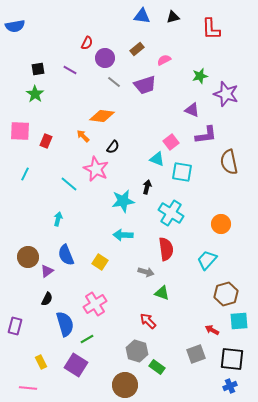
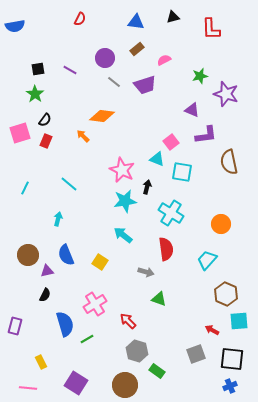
blue triangle at (142, 16): moved 6 px left, 6 px down
red semicircle at (87, 43): moved 7 px left, 24 px up
pink square at (20, 131): moved 2 px down; rotated 20 degrees counterclockwise
black semicircle at (113, 147): moved 68 px left, 27 px up
pink star at (96, 169): moved 26 px right, 1 px down
cyan line at (25, 174): moved 14 px down
cyan star at (123, 201): moved 2 px right
cyan arrow at (123, 235): rotated 36 degrees clockwise
brown circle at (28, 257): moved 2 px up
purple triangle at (47, 271): rotated 24 degrees clockwise
green triangle at (162, 293): moved 3 px left, 6 px down
brown hexagon at (226, 294): rotated 20 degrees counterclockwise
black semicircle at (47, 299): moved 2 px left, 4 px up
red arrow at (148, 321): moved 20 px left
purple square at (76, 365): moved 18 px down
green rectangle at (157, 367): moved 4 px down
